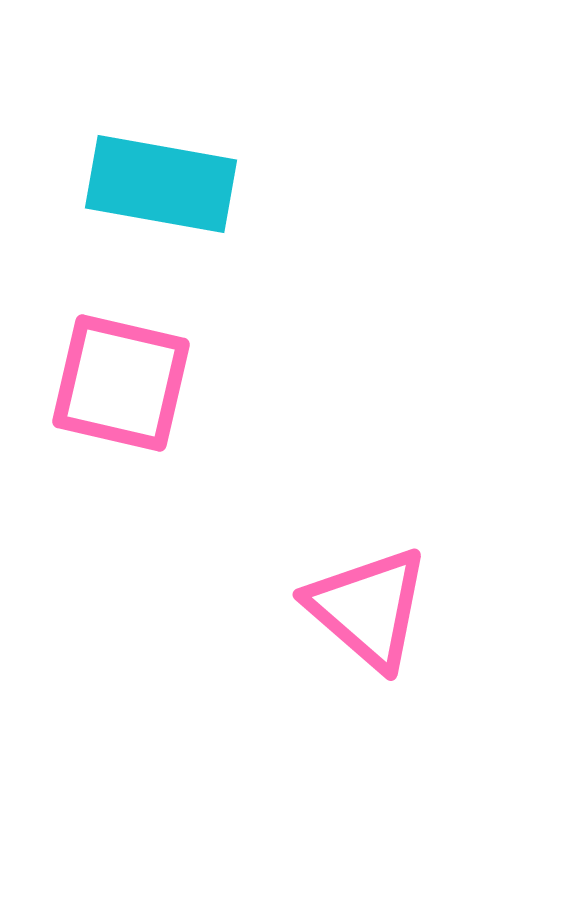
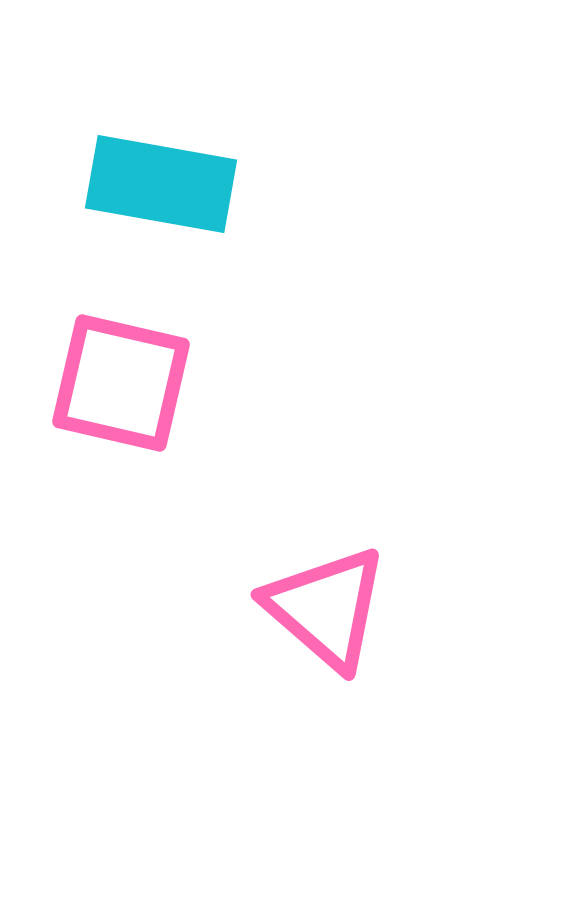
pink triangle: moved 42 px left
